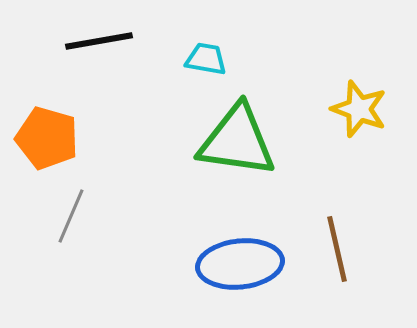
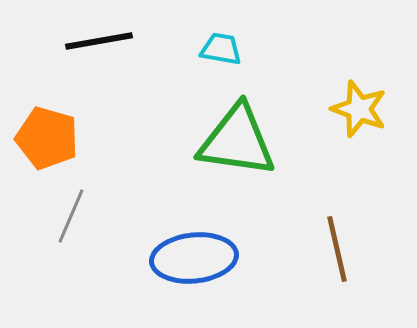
cyan trapezoid: moved 15 px right, 10 px up
blue ellipse: moved 46 px left, 6 px up
